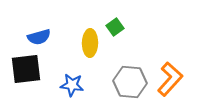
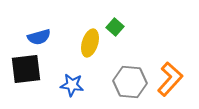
green square: rotated 12 degrees counterclockwise
yellow ellipse: rotated 16 degrees clockwise
